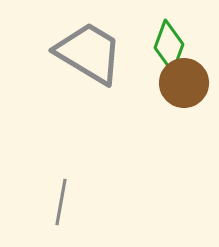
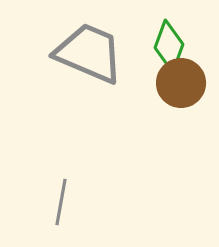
gray trapezoid: rotated 8 degrees counterclockwise
brown circle: moved 3 px left
